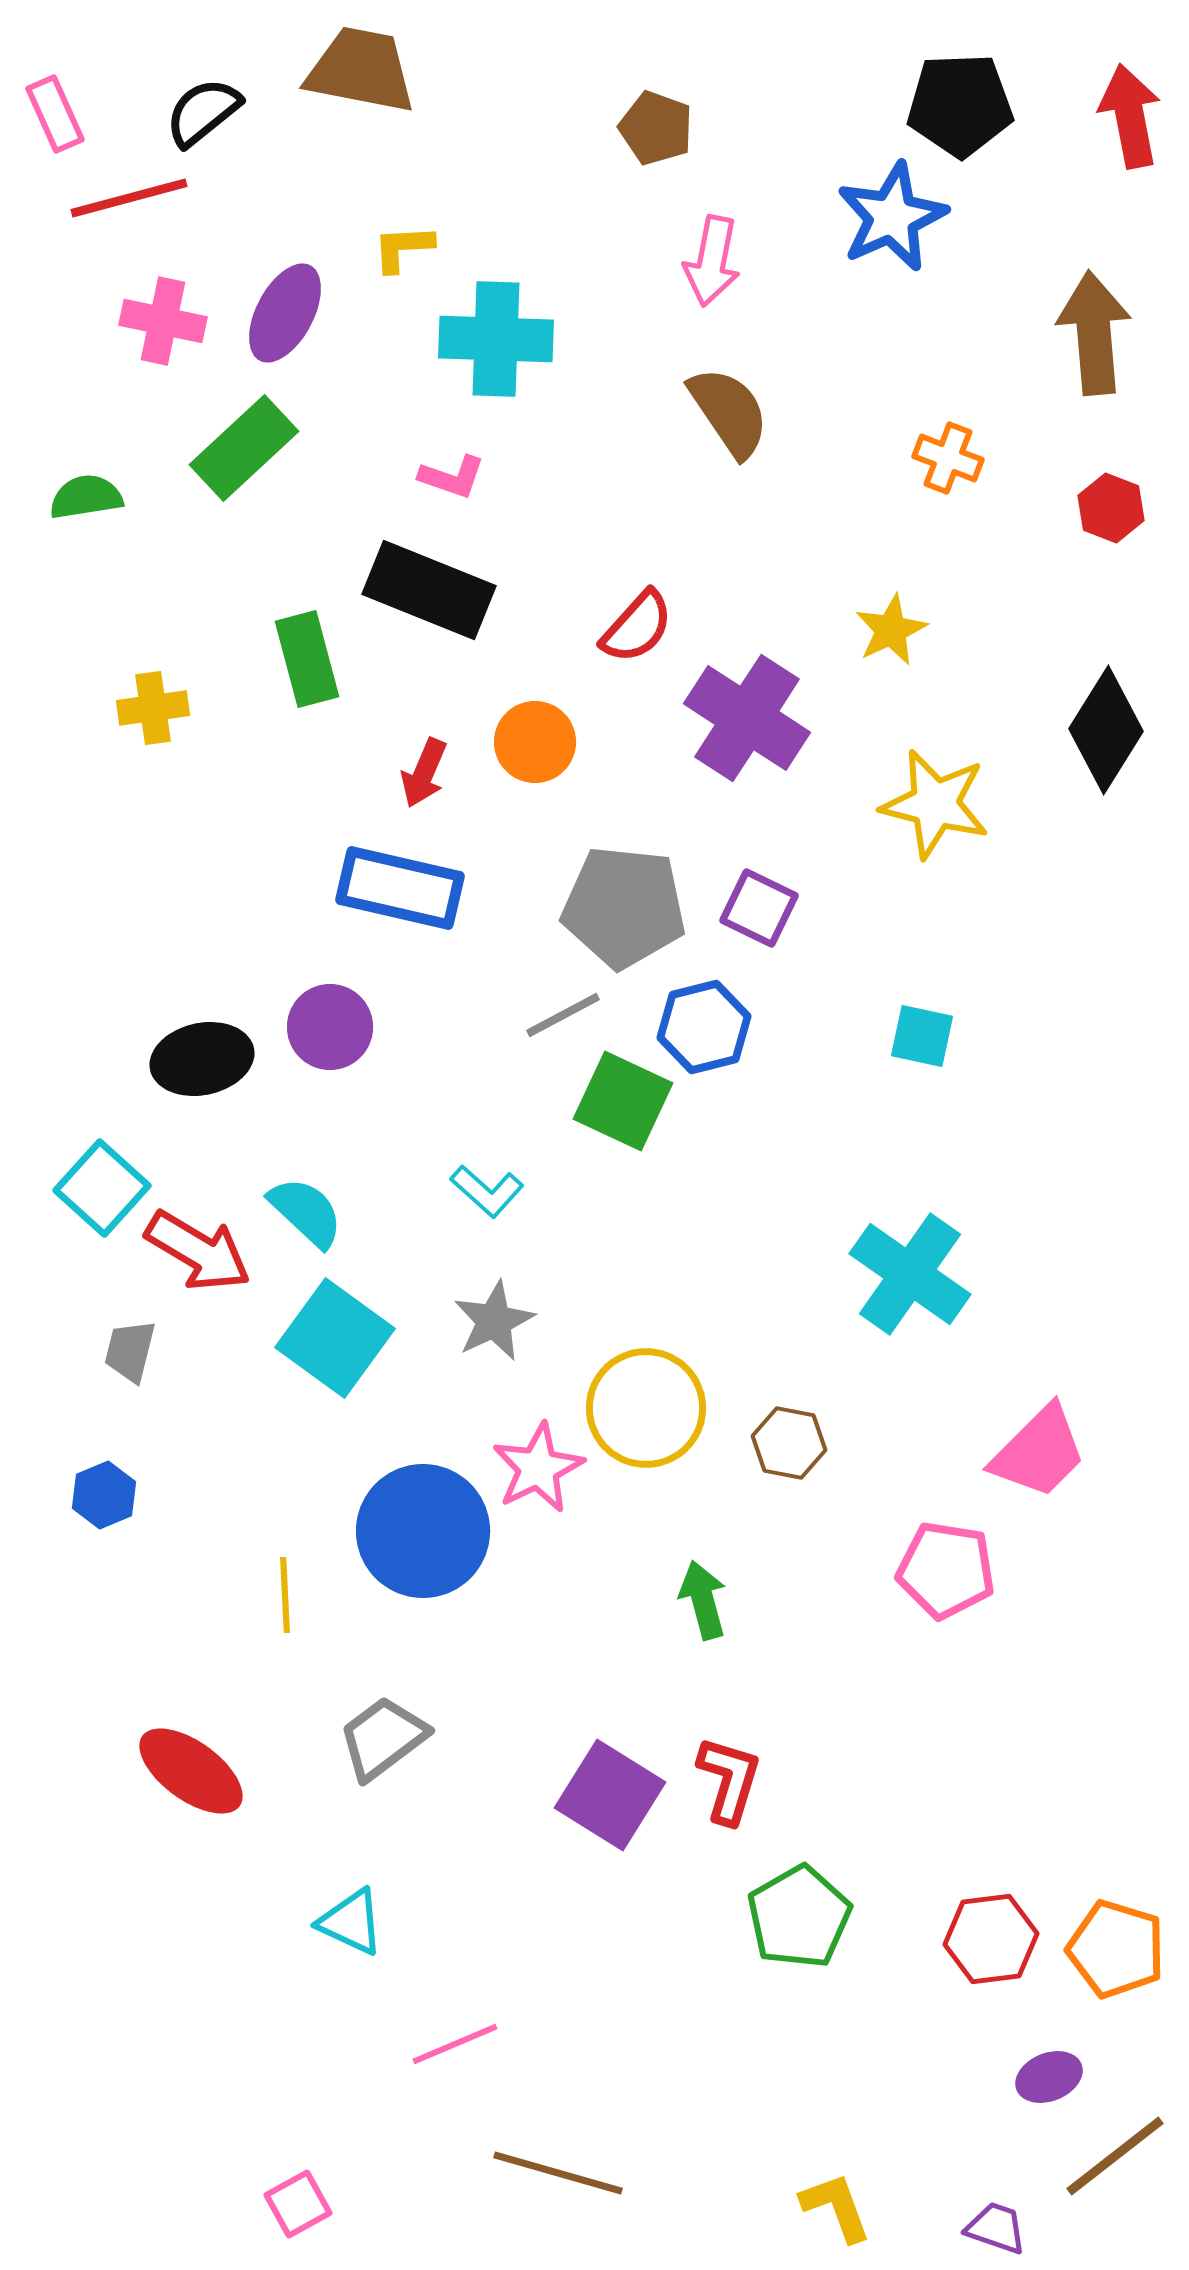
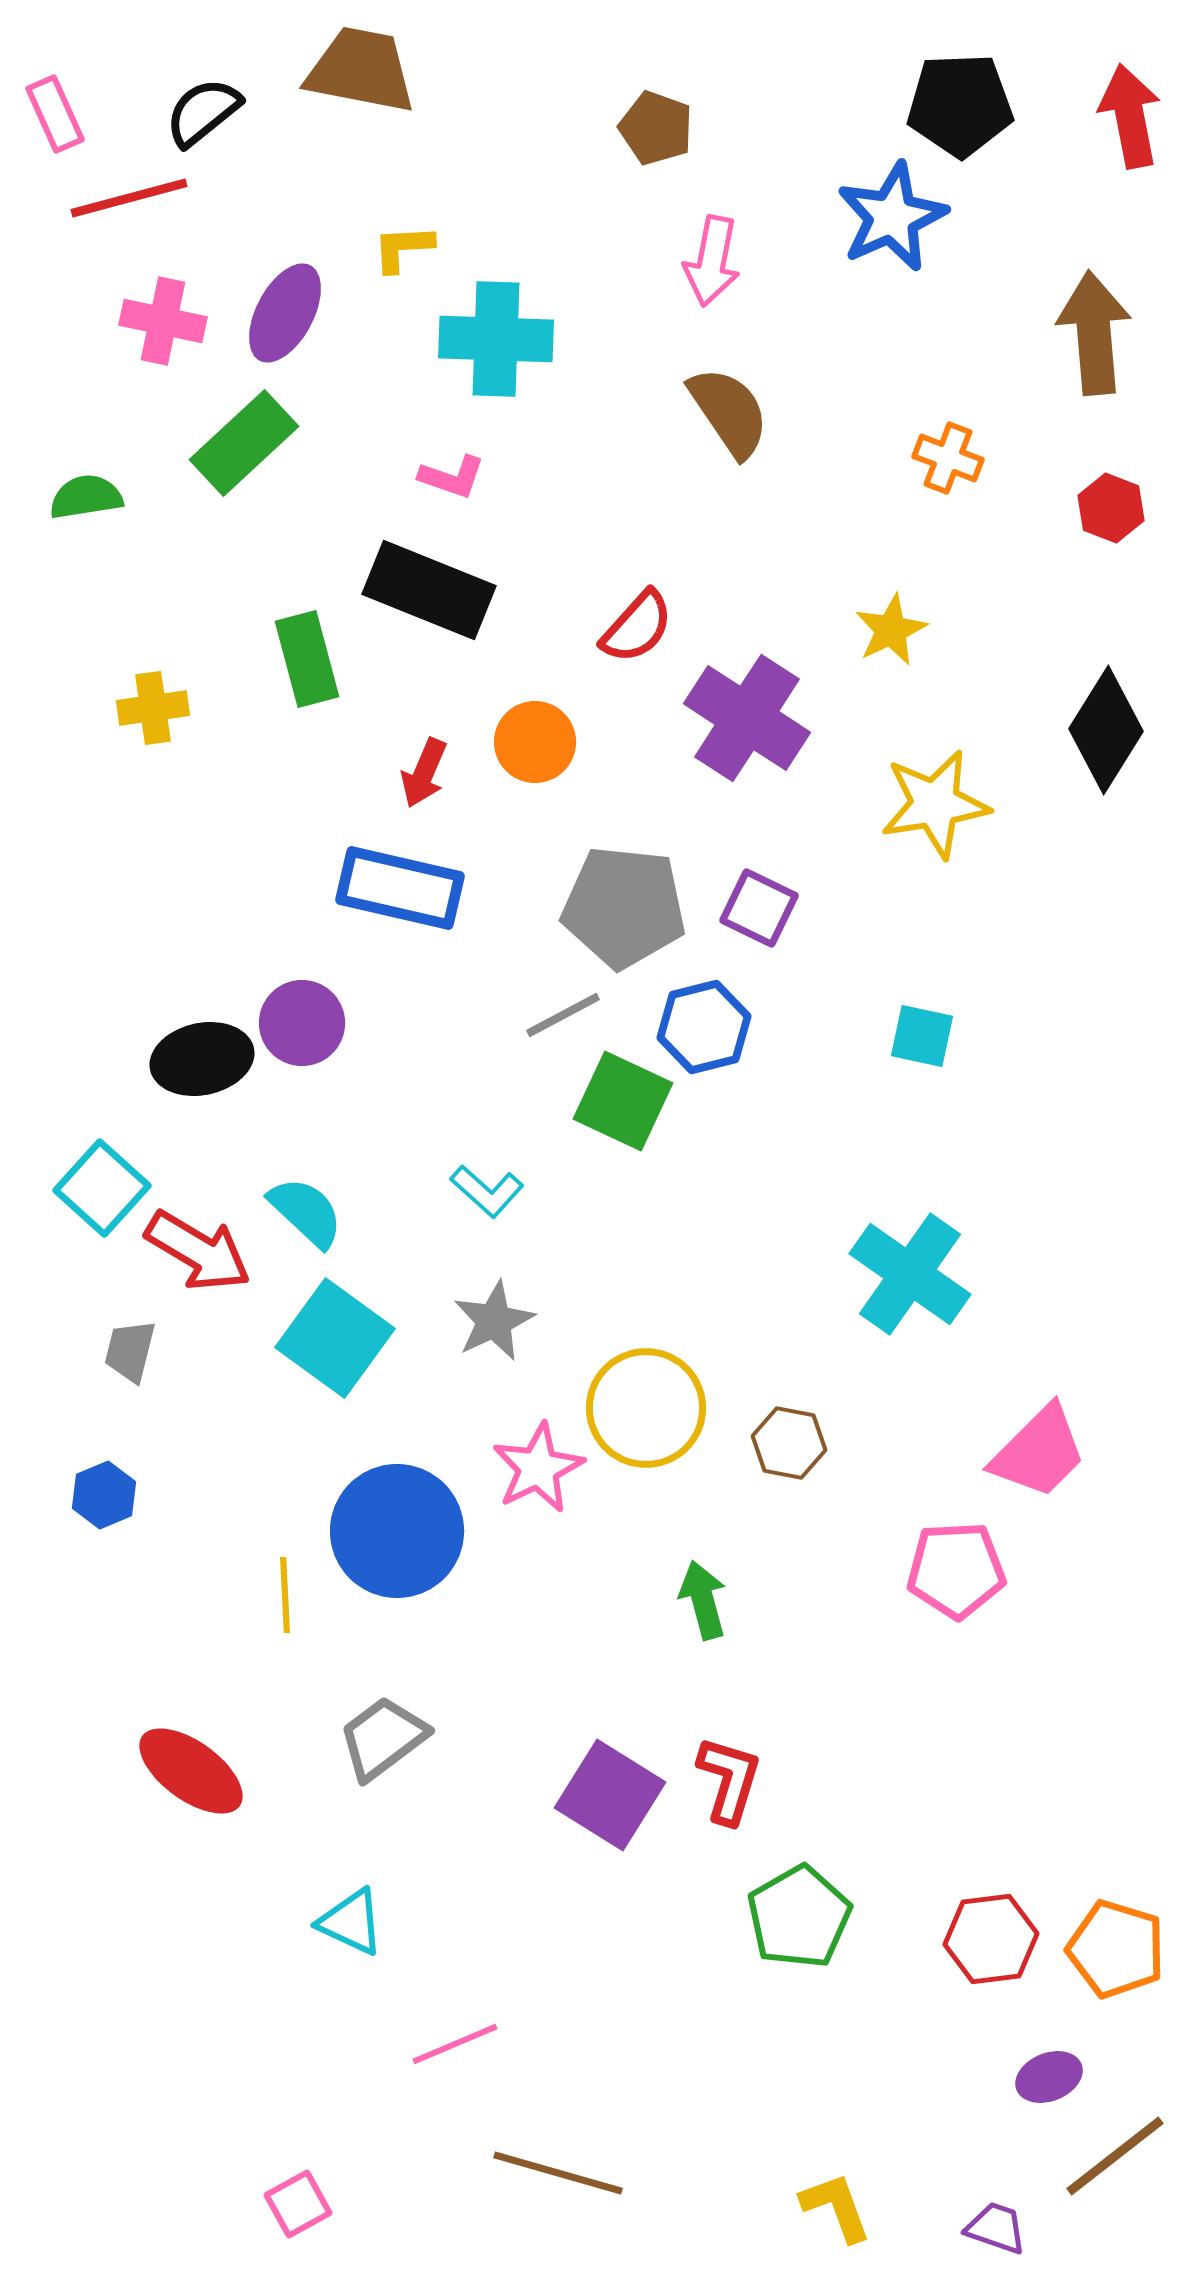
green rectangle at (244, 448): moved 5 px up
yellow star at (935, 804): rotated 23 degrees counterclockwise
purple circle at (330, 1027): moved 28 px left, 4 px up
blue circle at (423, 1531): moved 26 px left
pink pentagon at (946, 1570): moved 10 px right; rotated 12 degrees counterclockwise
